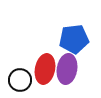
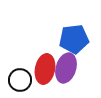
purple ellipse: moved 1 px left, 1 px up; rotated 8 degrees clockwise
